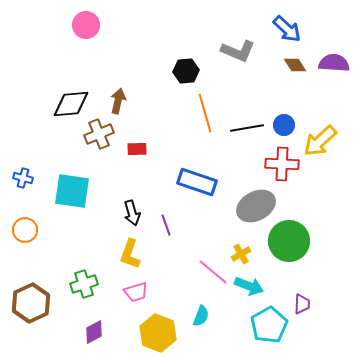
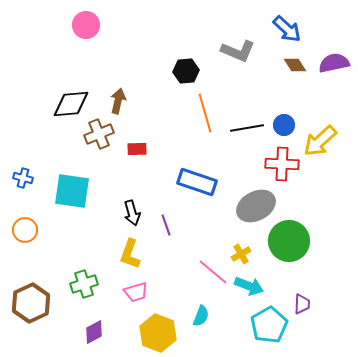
purple semicircle: rotated 16 degrees counterclockwise
